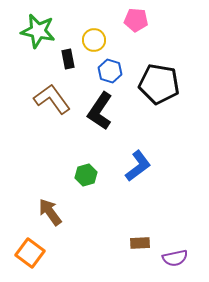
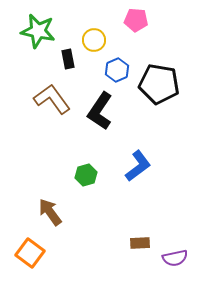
blue hexagon: moved 7 px right, 1 px up; rotated 20 degrees clockwise
